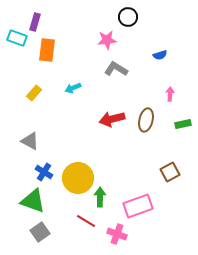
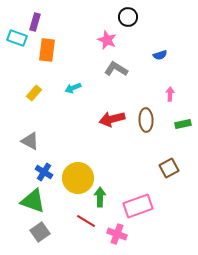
pink star: rotated 30 degrees clockwise
brown ellipse: rotated 15 degrees counterclockwise
brown square: moved 1 px left, 4 px up
